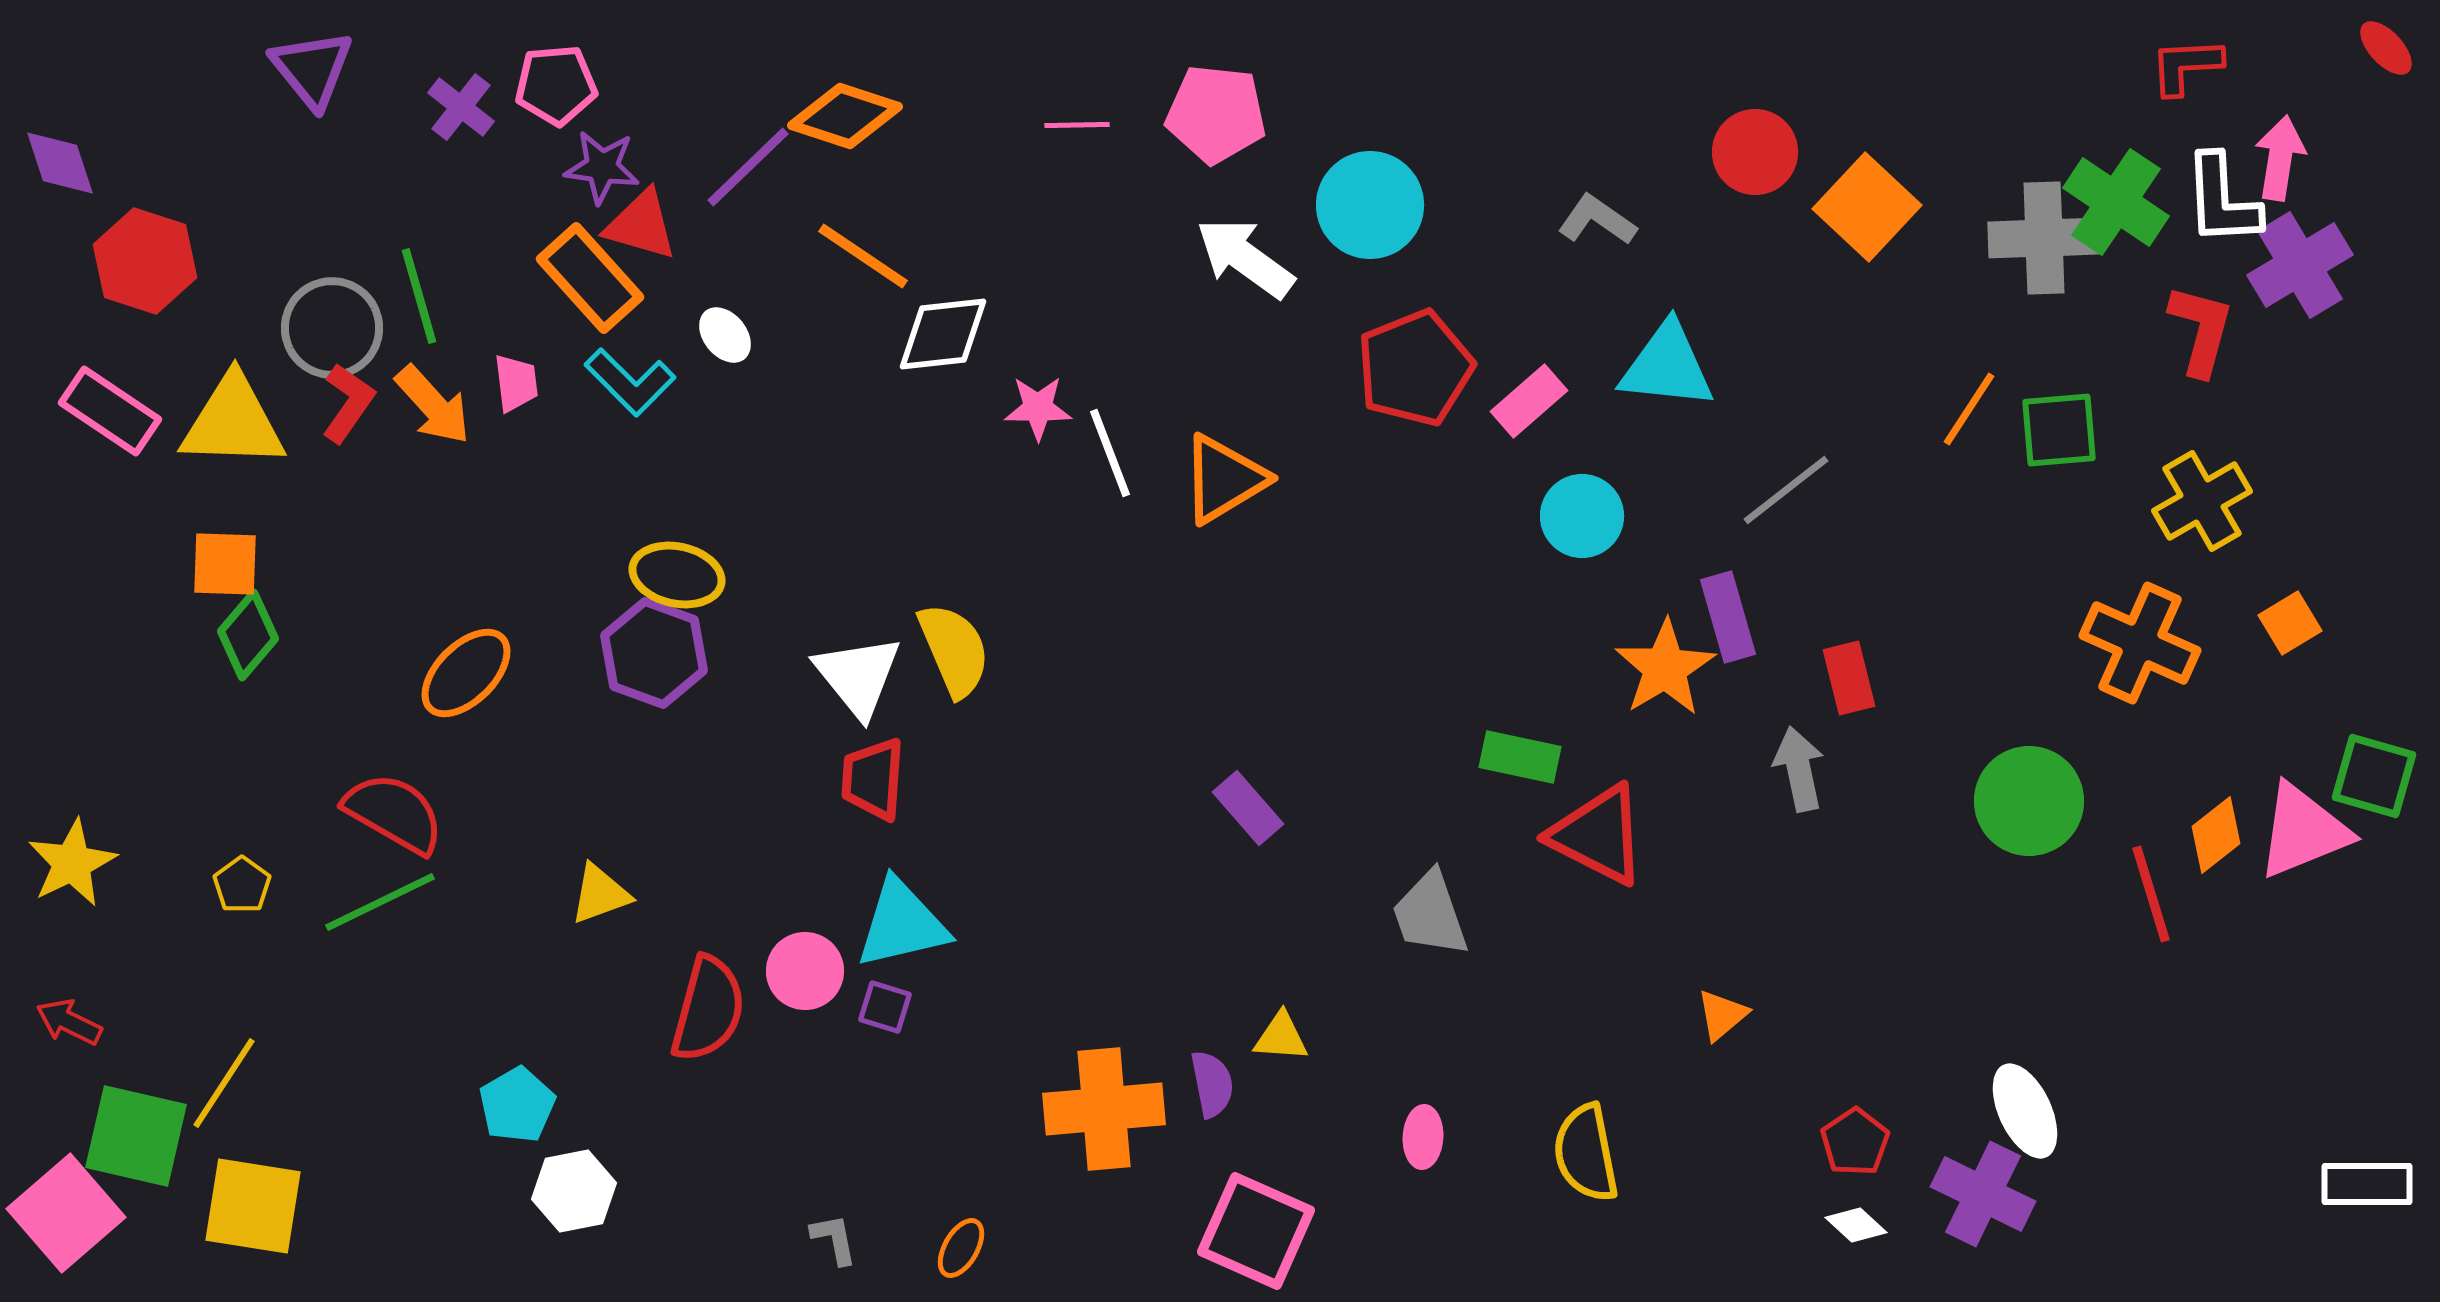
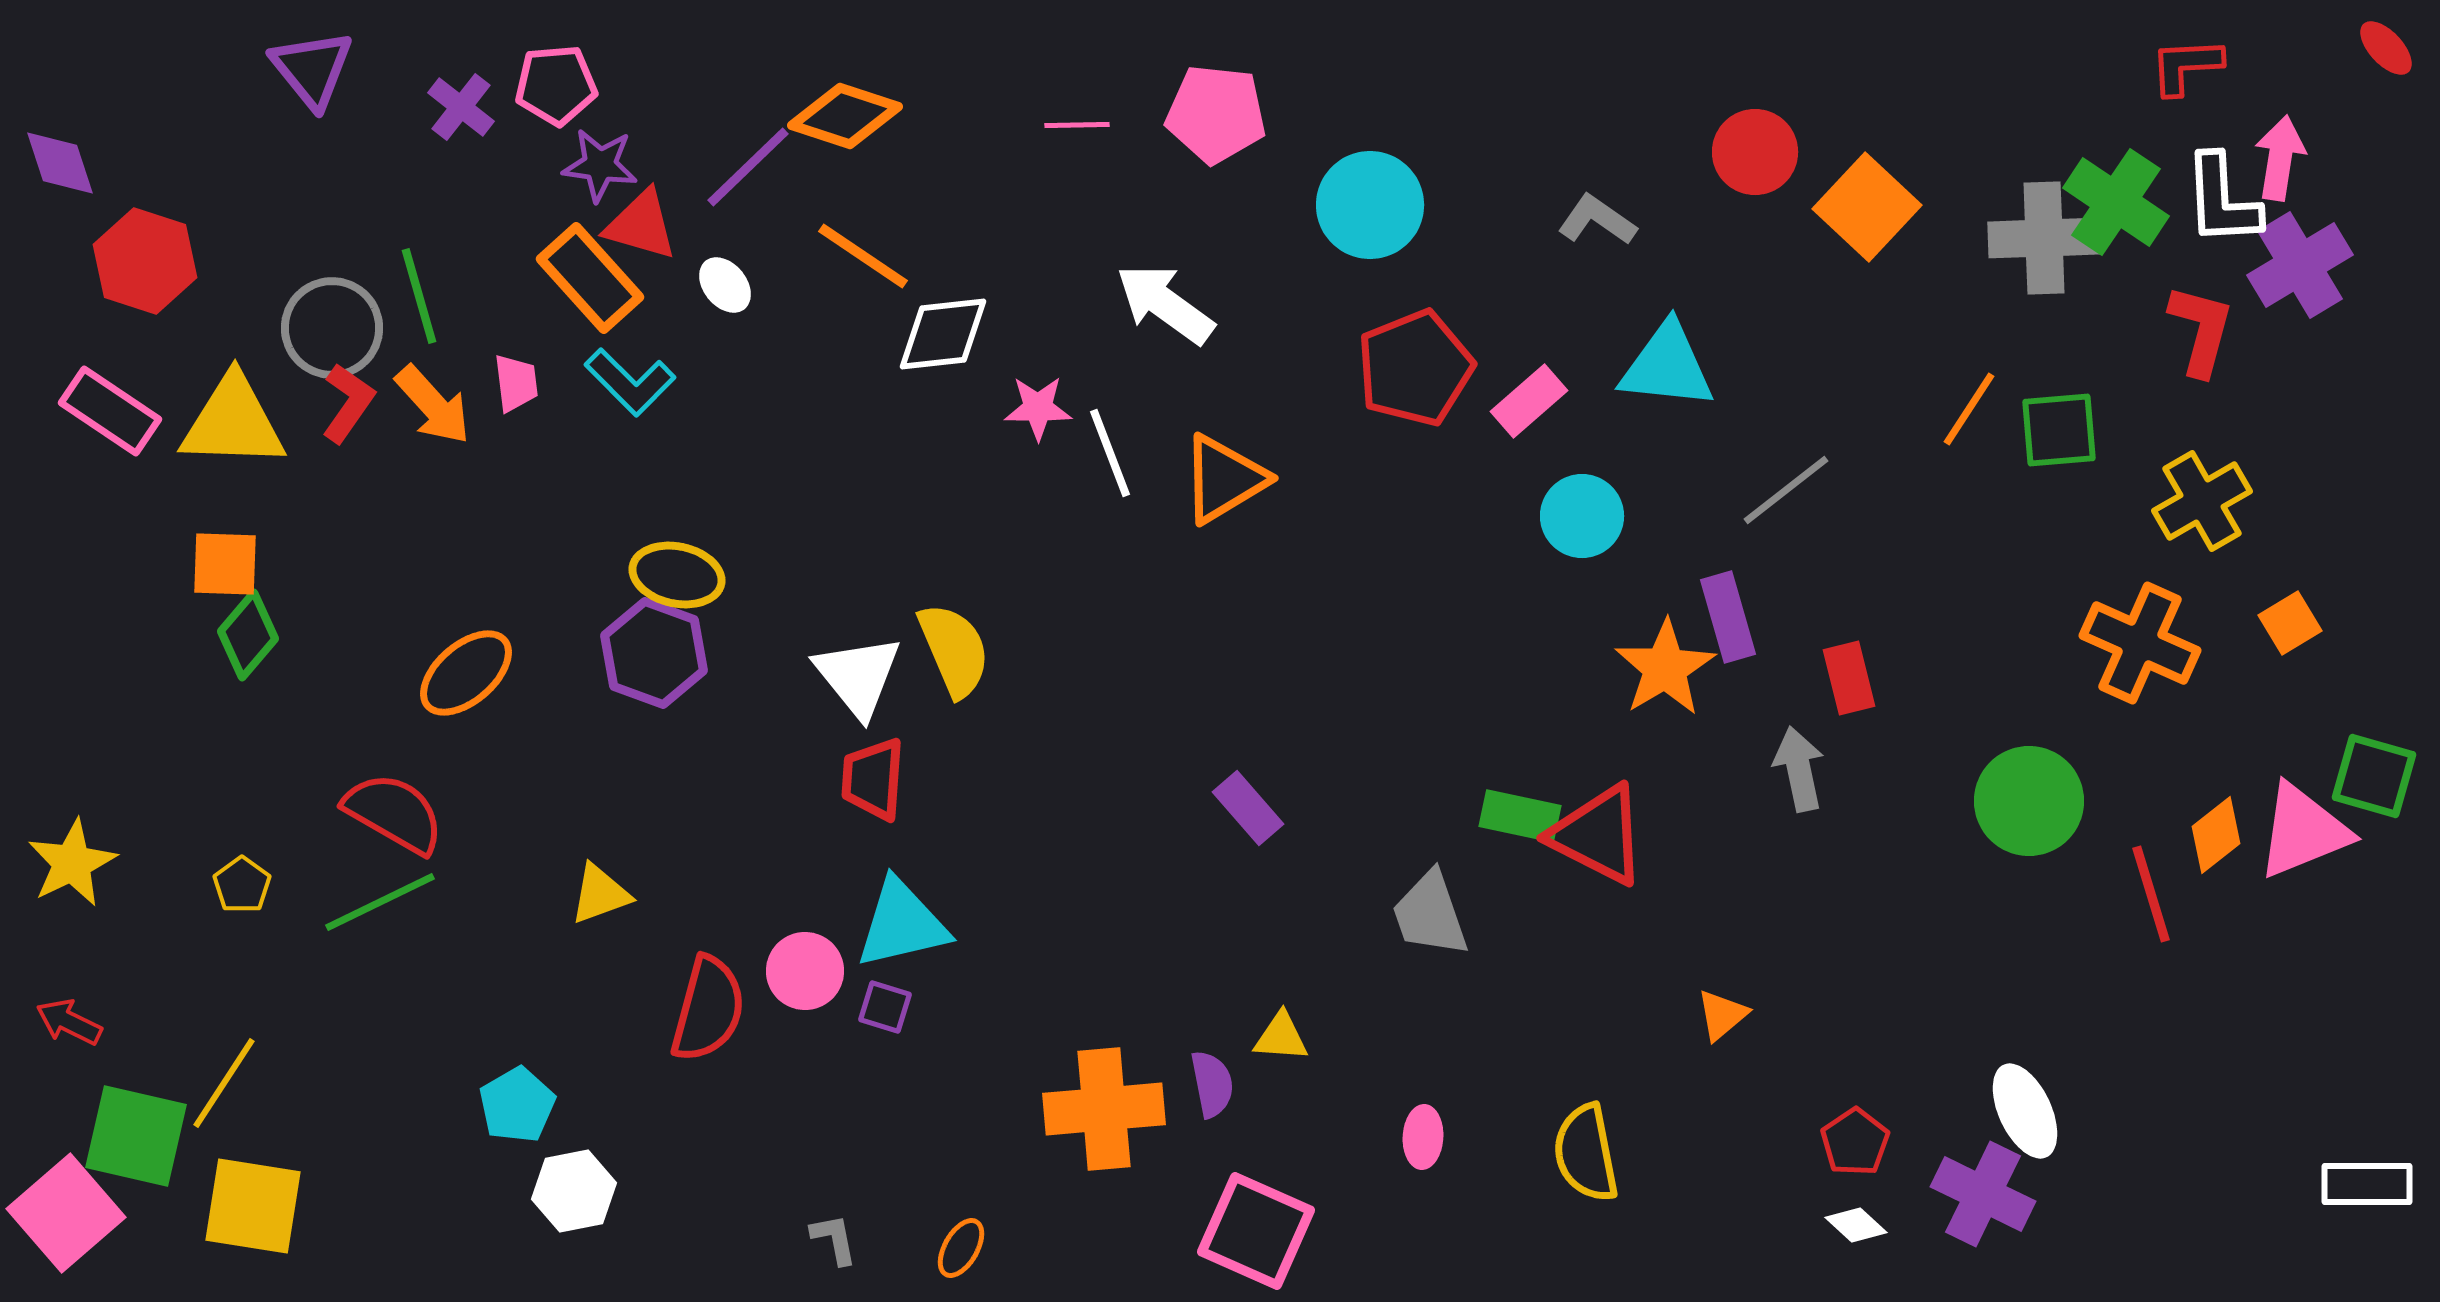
purple star at (602, 167): moved 2 px left, 2 px up
white arrow at (1245, 258): moved 80 px left, 46 px down
white ellipse at (725, 335): moved 50 px up
orange ellipse at (466, 673): rotated 4 degrees clockwise
green rectangle at (1520, 757): moved 59 px down
